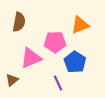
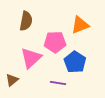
brown semicircle: moved 7 px right, 1 px up
pink triangle: rotated 20 degrees counterclockwise
purple line: rotated 56 degrees counterclockwise
